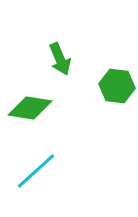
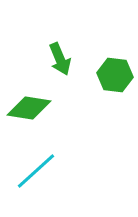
green hexagon: moved 2 px left, 11 px up
green diamond: moved 1 px left
